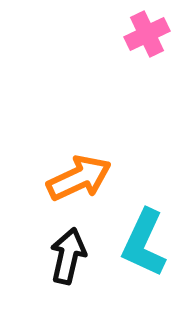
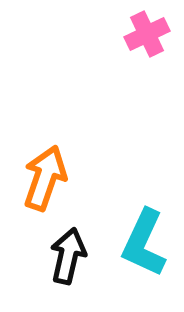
orange arrow: moved 34 px left; rotated 46 degrees counterclockwise
